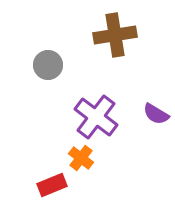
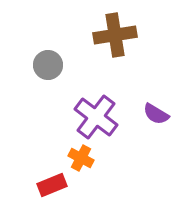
orange cross: rotated 10 degrees counterclockwise
